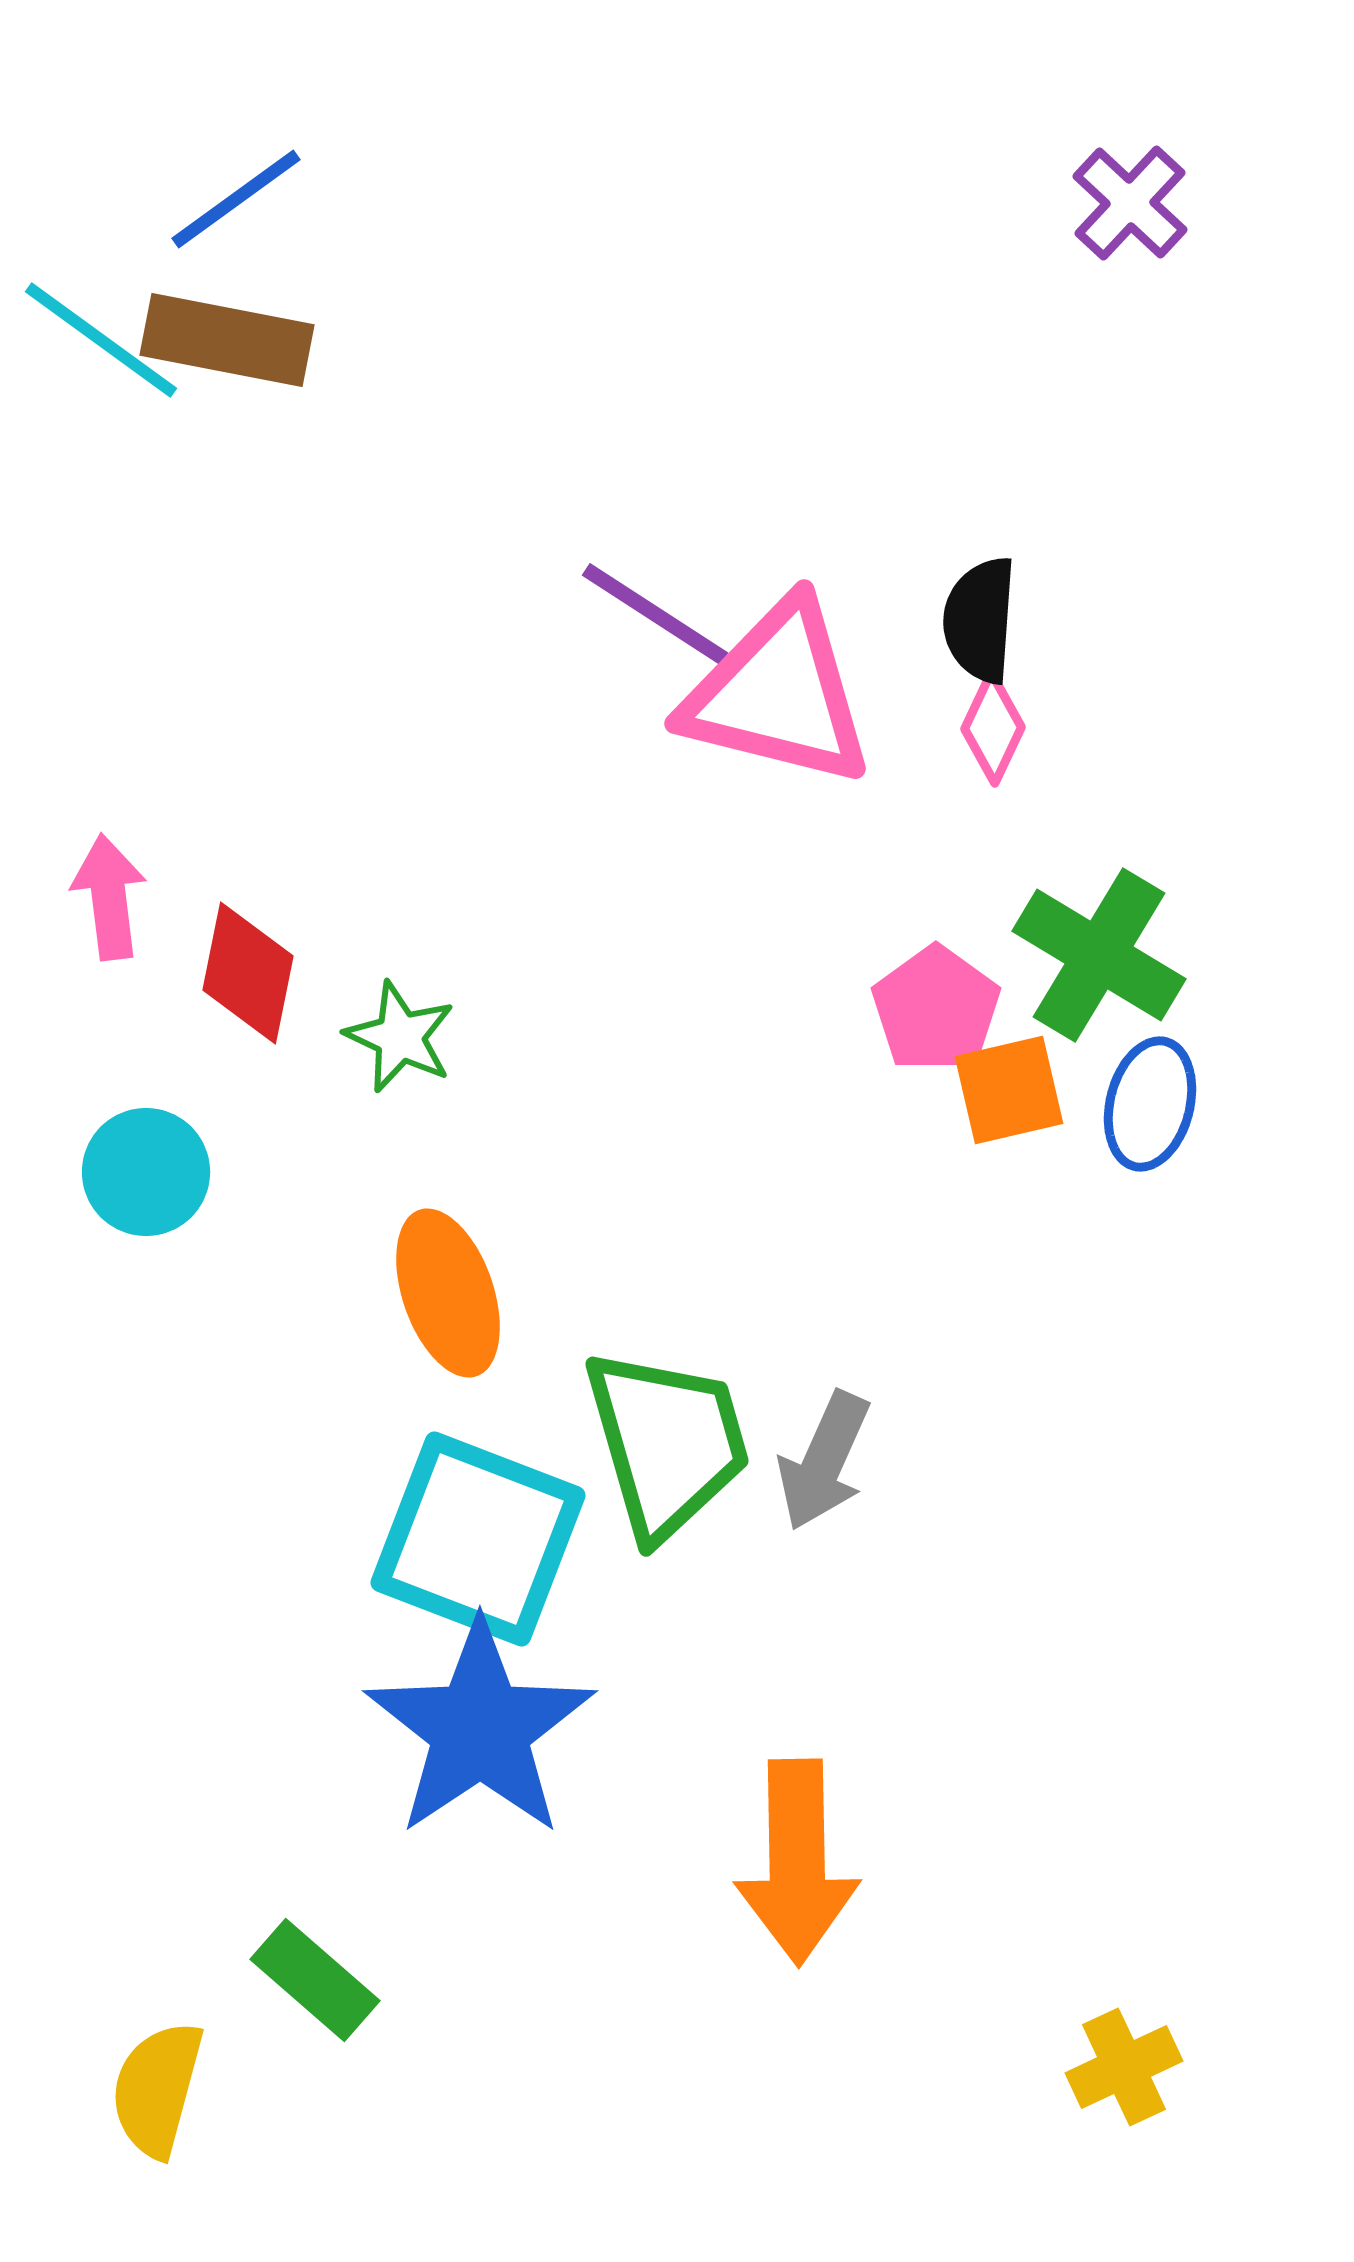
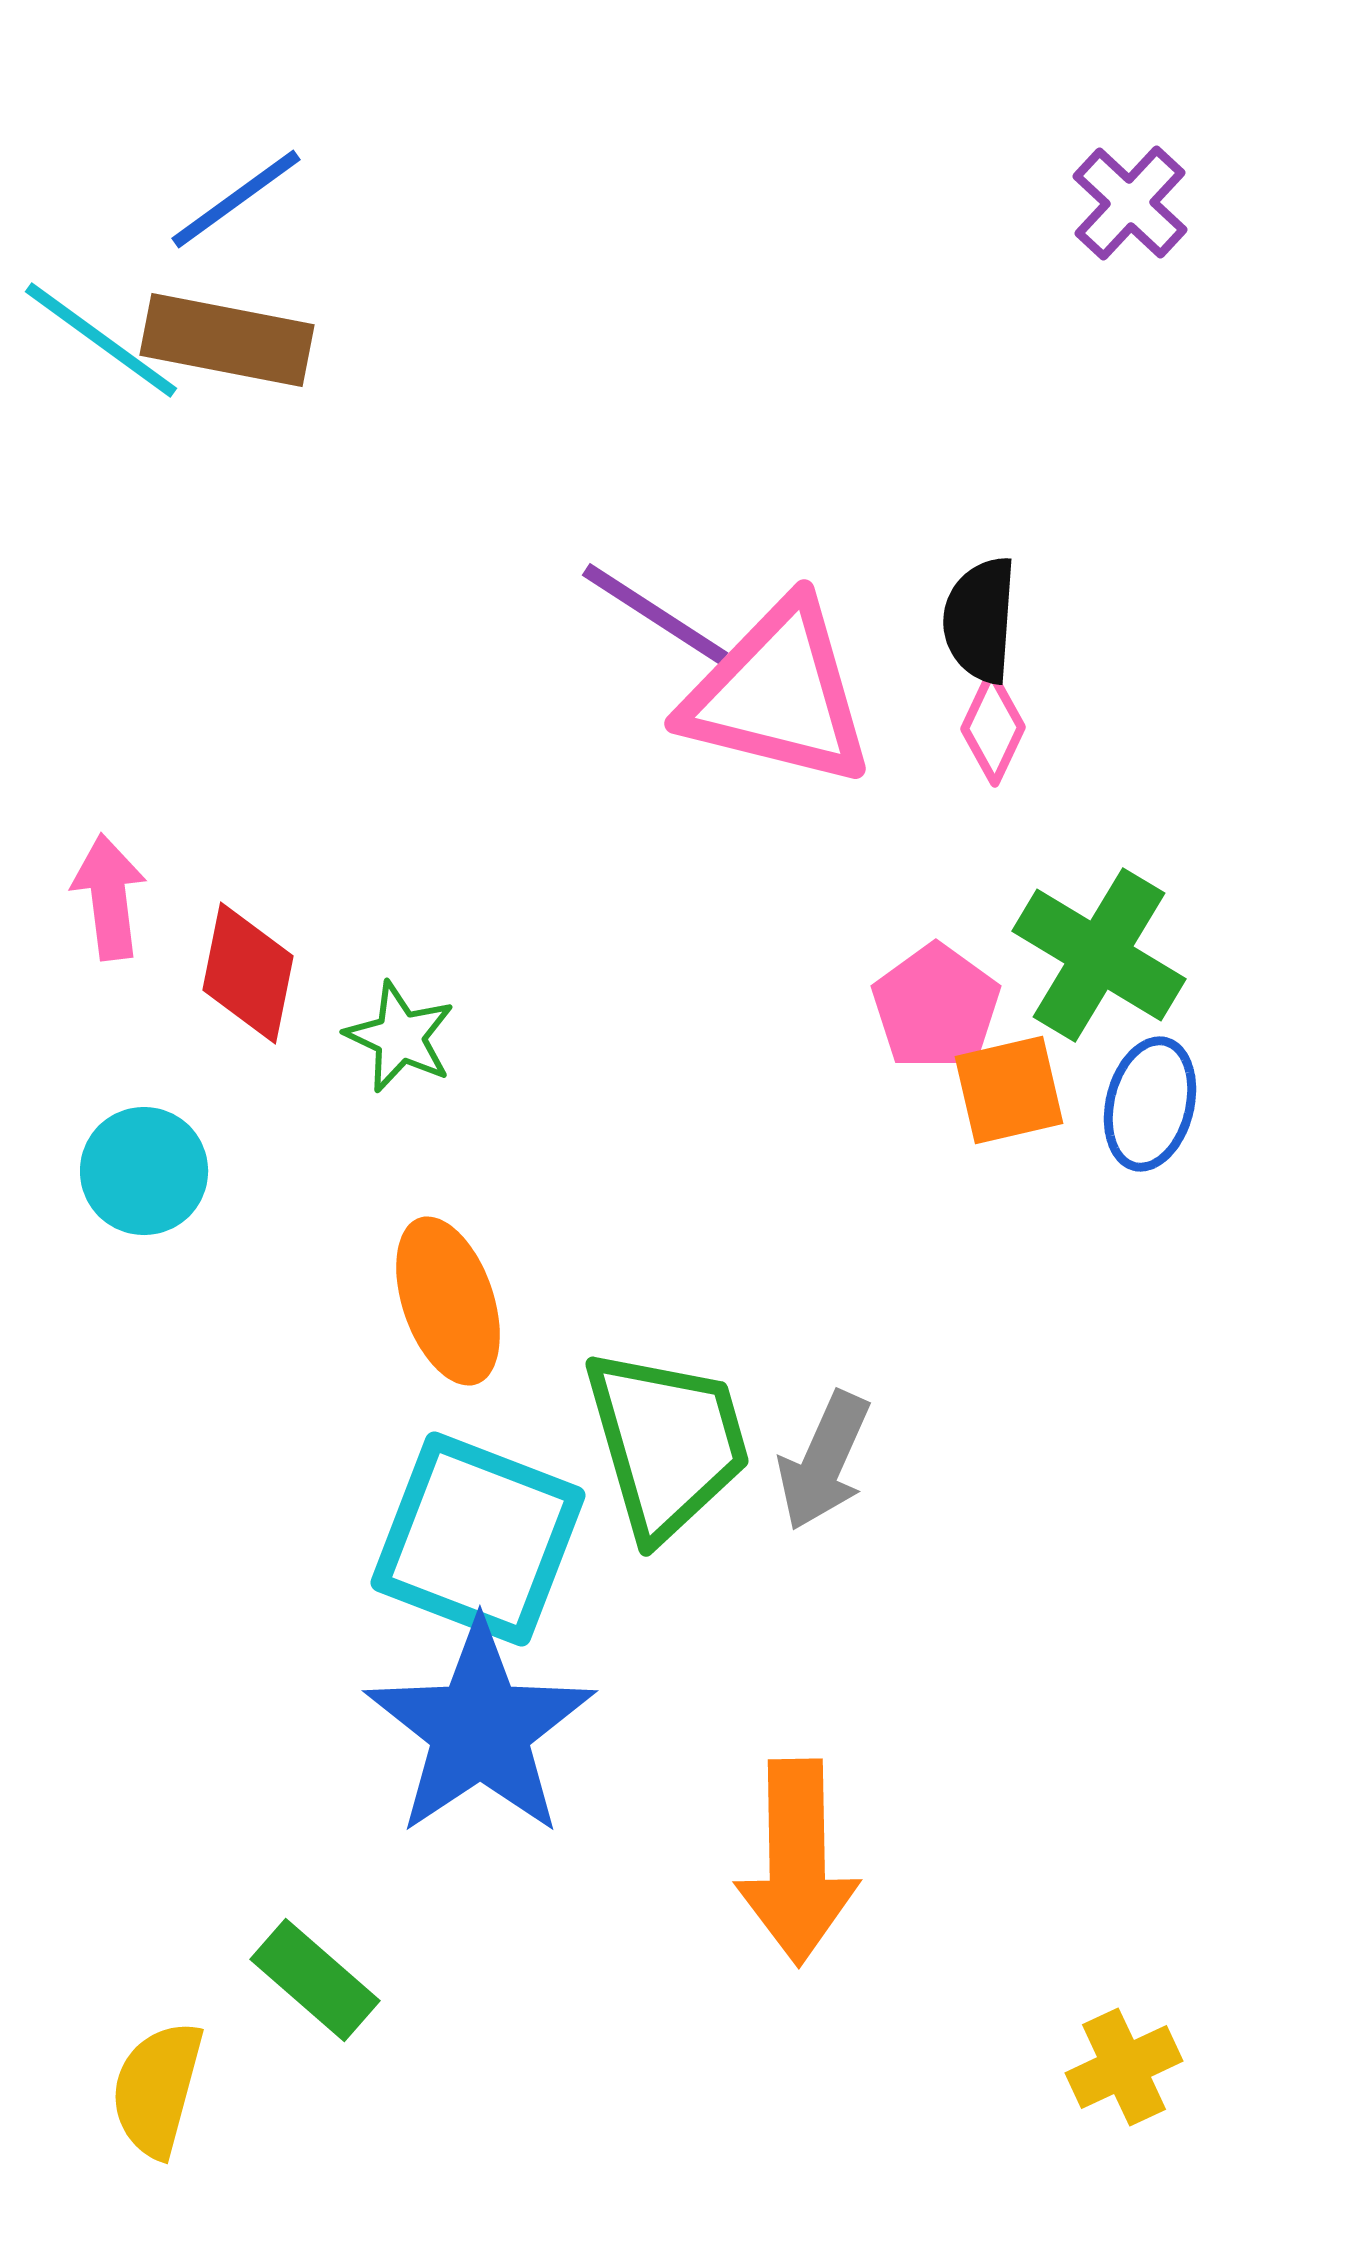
pink pentagon: moved 2 px up
cyan circle: moved 2 px left, 1 px up
orange ellipse: moved 8 px down
